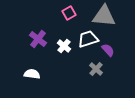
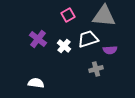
pink square: moved 1 px left, 2 px down
purple semicircle: moved 2 px right; rotated 128 degrees clockwise
gray cross: rotated 32 degrees clockwise
white semicircle: moved 4 px right, 9 px down
